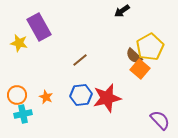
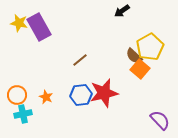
yellow star: moved 20 px up
red star: moved 3 px left, 5 px up
